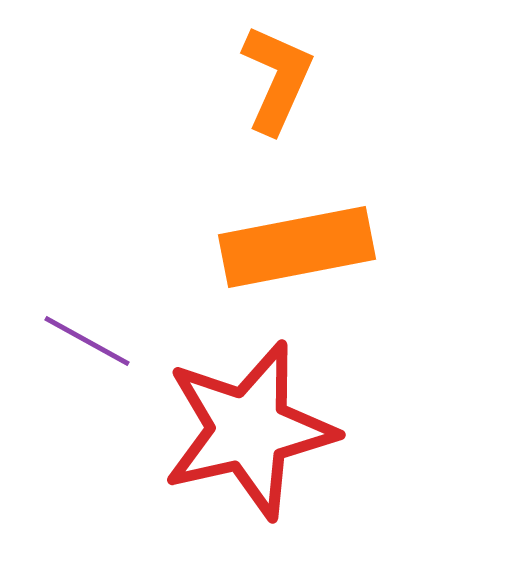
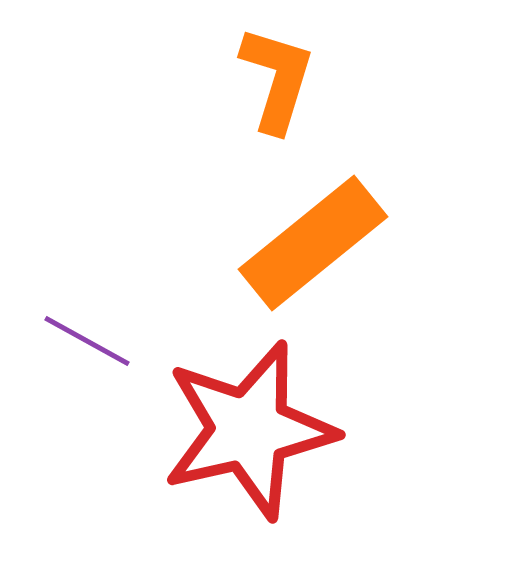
orange L-shape: rotated 7 degrees counterclockwise
orange rectangle: moved 16 px right, 4 px up; rotated 28 degrees counterclockwise
